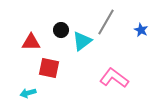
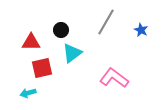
cyan triangle: moved 10 px left, 12 px down
red square: moved 7 px left; rotated 25 degrees counterclockwise
